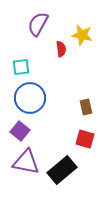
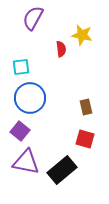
purple semicircle: moved 5 px left, 6 px up
